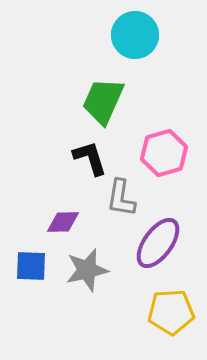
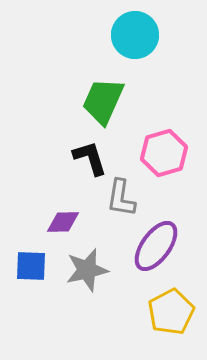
purple ellipse: moved 2 px left, 3 px down
yellow pentagon: rotated 24 degrees counterclockwise
